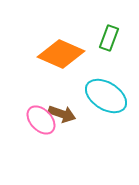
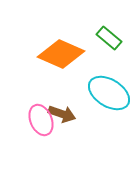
green rectangle: rotated 70 degrees counterclockwise
cyan ellipse: moved 3 px right, 3 px up
pink ellipse: rotated 20 degrees clockwise
